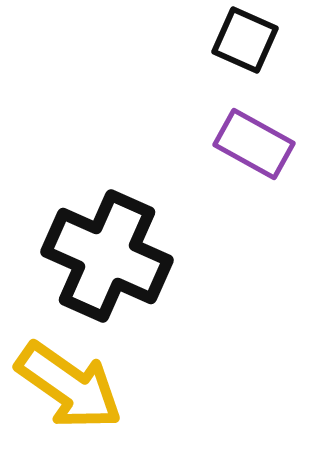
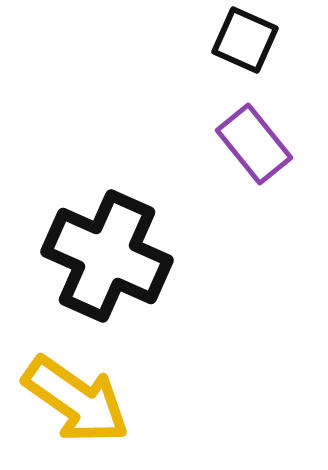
purple rectangle: rotated 22 degrees clockwise
yellow arrow: moved 7 px right, 14 px down
